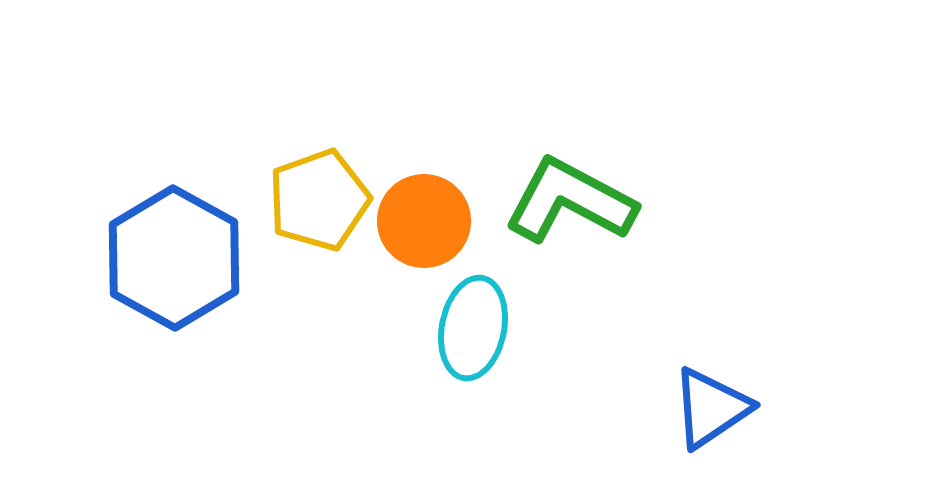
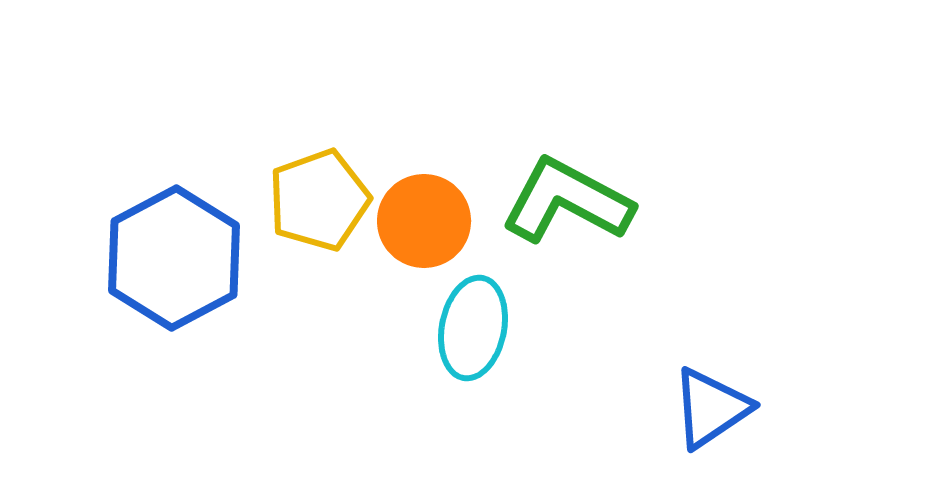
green L-shape: moved 3 px left
blue hexagon: rotated 3 degrees clockwise
